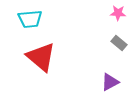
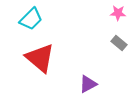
cyan trapezoid: moved 1 px right; rotated 40 degrees counterclockwise
red triangle: moved 1 px left, 1 px down
purple triangle: moved 22 px left, 2 px down
